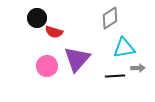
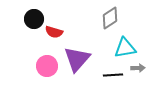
black circle: moved 3 px left, 1 px down
cyan triangle: moved 1 px right
black line: moved 2 px left, 1 px up
